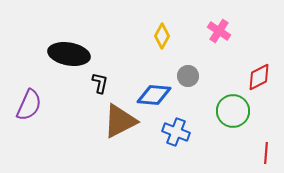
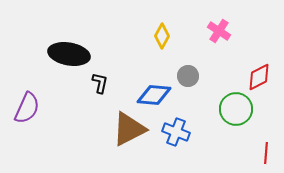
purple semicircle: moved 2 px left, 3 px down
green circle: moved 3 px right, 2 px up
brown triangle: moved 9 px right, 8 px down
